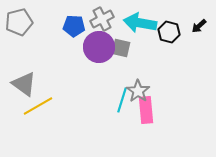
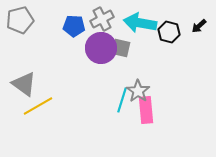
gray pentagon: moved 1 px right, 2 px up
purple circle: moved 2 px right, 1 px down
